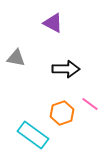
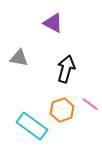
gray triangle: moved 3 px right
black arrow: rotated 76 degrees counterclockwise
orange hexagon: moved 3 px up
cyan rectangle: moved 1 px left, 9 px up
